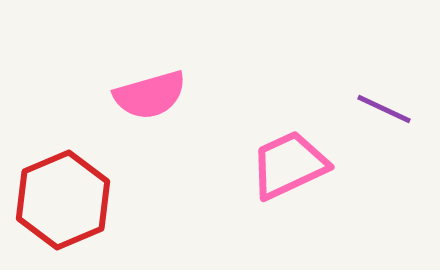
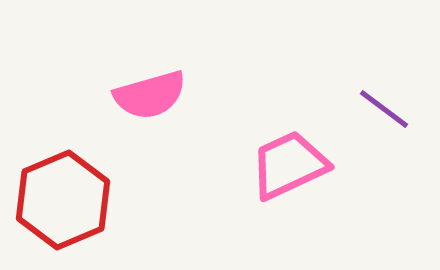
purple line: rotated 12 degrees clockwise
